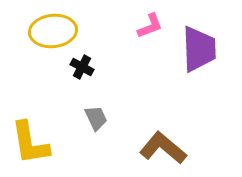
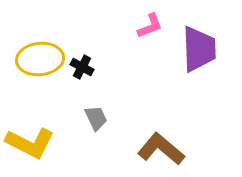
yellow ellipse: moved 13 px left, 28 px down
yellow L-shape: rotated 54 degrees counterclockwise
brown L-shape: moved 2 px left, 1 px down
